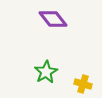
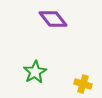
green star: moved 11 px left
